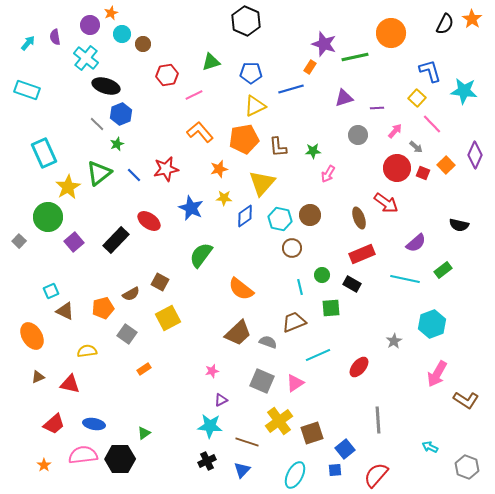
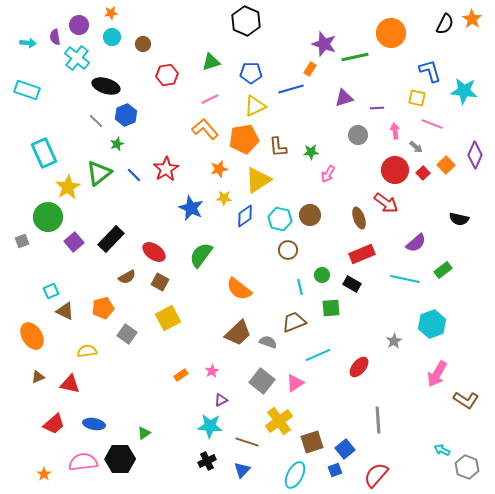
orange star at (111, 13): rotated 16 degrees clockwise
purple circle at (90, 25): moved 11 px left
cyan circle at (122, 34): moved 10 px left, 3 px down
cyan arrow at (28, 43): rotated 56 degrees clockwise
cyan cross at (86, 58): moved 9 px left
orange rectangle at (310, 67): moved 2 px down
pink line at (194, 95): moved 16 px right, 4 px down
yellow square at (417, 98): rotated 30 degrees counterclockwise
blue hexagon at (121, 114): moved 5 px right, 1 px down
gray line at (97, 124): moved 1 px left, 3 px up
pink line at (432, 124): rotated 25 degrees counterclockwise
pink arrow at (395, 131): rotated 49 degrees counterclockwise
orange L-shape at (200, 132): moved 5 px right, 3 px up
green star at (313, 151): moved 2 px left, 1 px down
red circle at (397, 168): moved 2 px left, 2 px down
red star at (166, 169): rotated 20 degrees counterclockwise
red square at (423, 173): rotated 24 degrees clockwise
yellow triangle at (262, 183): moved 4 px left, 3 px up; rotated 16 degrees clockwise
red ellipse at (149, 221): moved 5 px right, 31 px down
black semicircle at (459, 225): moved 6 px up
black rectangle at (116, 240): moved 5 px left, 1 px up
gray square at (19, 241): moved 3 px right; rotated 24 degrees clockwise
brown circle at (292, 248): moved 4 px left, 2 px down
orange semicircle at (241, 289): moved 2 px left
brown semicircle at (131, 294): moved 4 px left, 17 px up
orange rectangle at (144, 369): moved 37 px right, 6 px down
pink star at (212, 371): rotated 16 degrees counterclockwise
gray square at (262, 381): rotated 15 degrees clockwise
brown square at (312, 433): moved 9 px down
cyan arrow at (430, 447): moved 12 px right, 3 px down
pink semicircle at (83, 455): moved 7 px down
orange star at (44, 465): moved 9 px down
blue square at (335, 470): rotated 16 degrees counterclockwise
